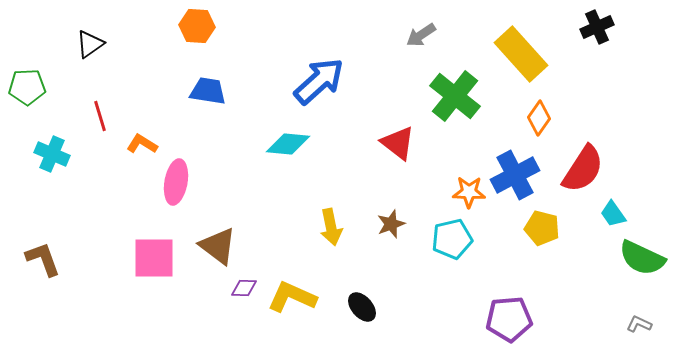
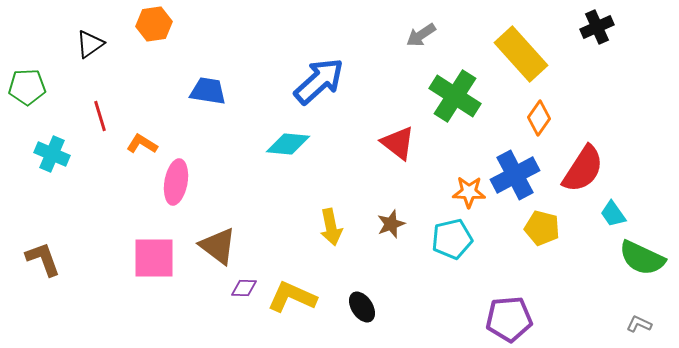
orange hexagon: moved 43 px left, 2 px up; rotated 12 degrees counterclockwise
green cross: rotated 6 degrees counterclockwise
black ellipse: rotated 8 degrees clockwise
